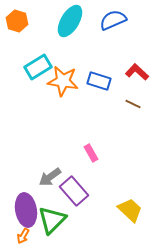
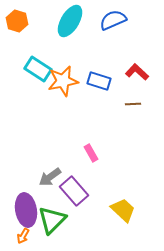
cyan rectangle: moved 2 px down; rotated 64 degrees clockwise
orange star: rotated 20 degrees counterclockwise
brown line: rotated 28 degrees counterclockwise
yellow trapezoid: moved 7 px left
